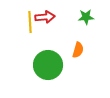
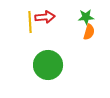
orange semicircle: moved 11 px right, 18 px up
